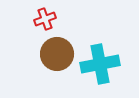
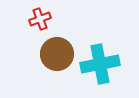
red cross: moved 5 px left
